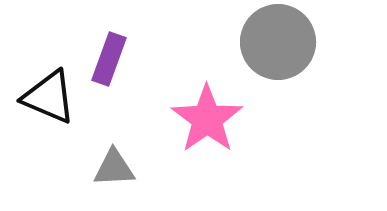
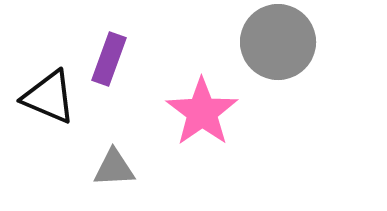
pink star: moved 5 px left, 7 px up
